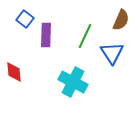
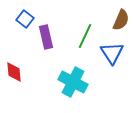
purple rectangle: moved 2 px down; rotated 15 degrees counterclockwise
